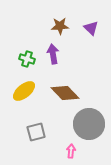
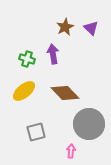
brown star: moved 5 px right, 1 px down; rotated 24 degrees counterclockwise
